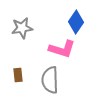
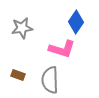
brown rectangle: rotated 64 degrees counterclockwise
